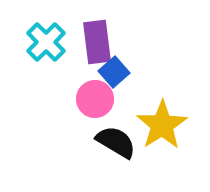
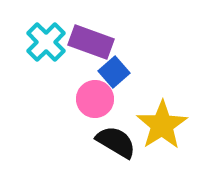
purple rectangle: moved 6 px left; rotated 63 degrees counterclockwise
